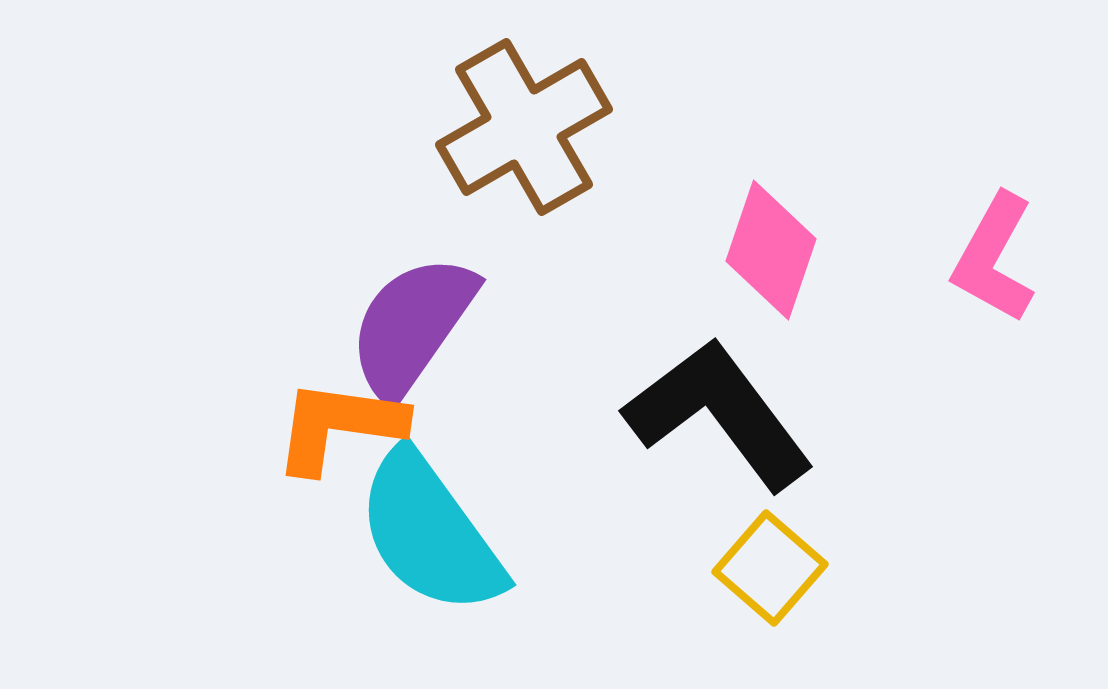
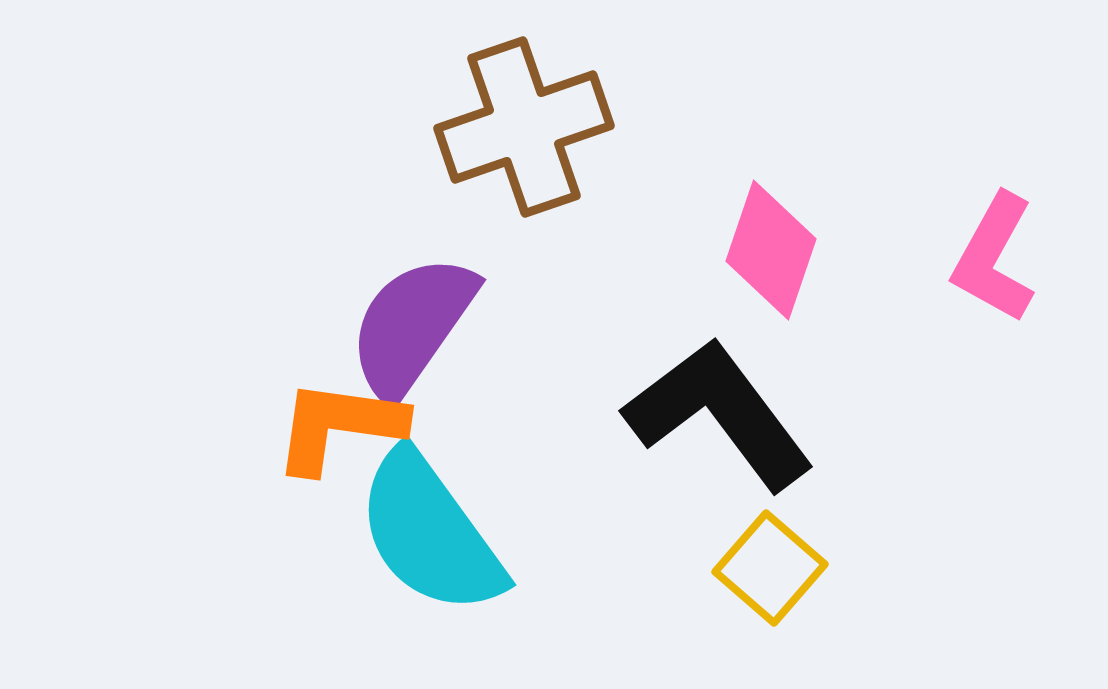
brown cross: rotated 11 degrees clockwise
